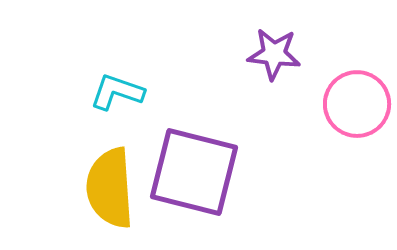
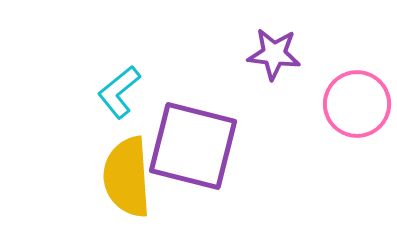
cyan L-shape: moved 2 px right; rotated 58 degrees counterclockwise
purple square: moved 1 px left, 26 px up
yellow semicircle: moved 17 px right, 11 px up
